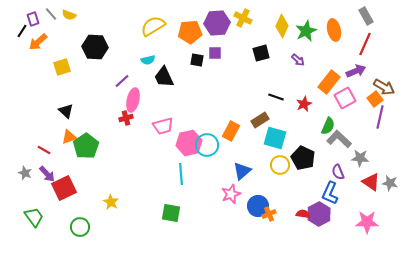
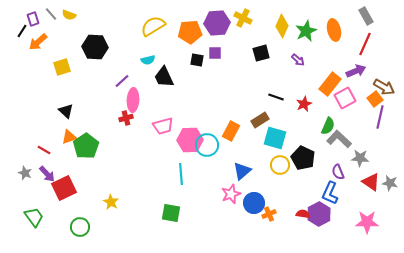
orange rectangle at (329, 82): moved 1 px right, 2 px down
pink ellipse at (133, 100): rotated 10 degrees counterclockwise
pink hexagon at (189, 143): moved 1 px right, 3 px up; rotated 10 degrees clockwise
blue circle at (258, 206): moved 4 px left, 3 px up
